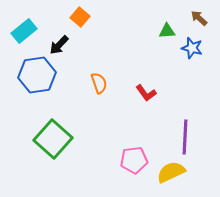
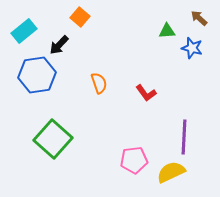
purple line: moved 1 px left
